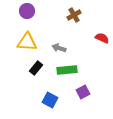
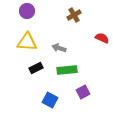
black rectangle: rotated 24 degrees clockwise
